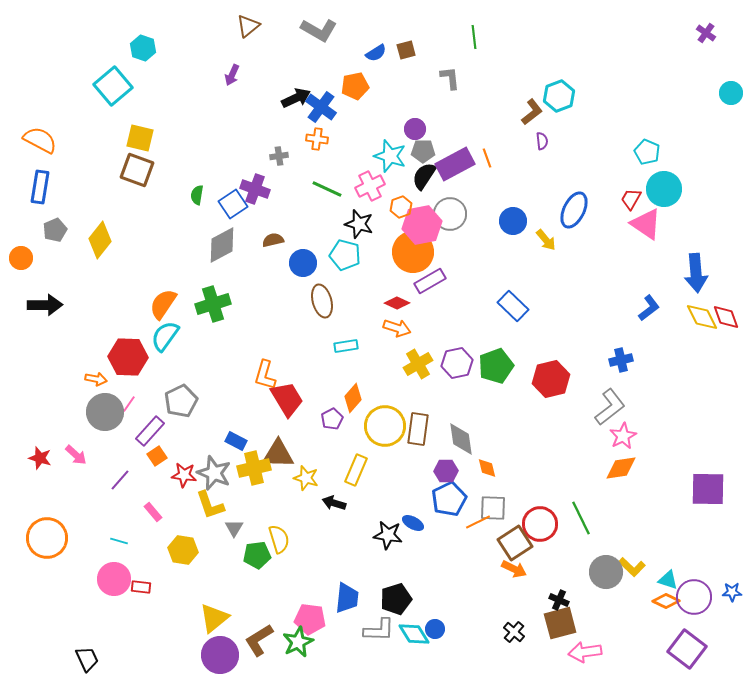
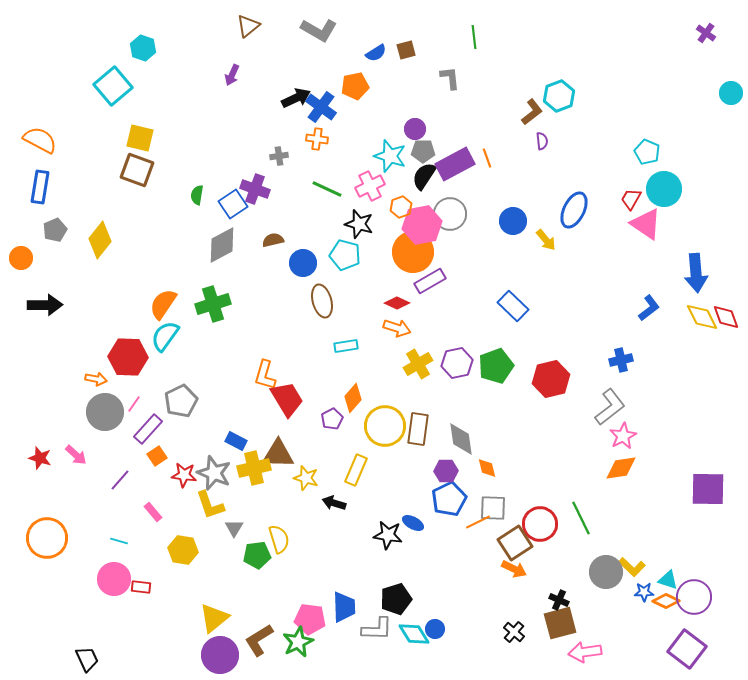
pink line at (129, 404): moved 5 px right
purple rectangle at (150, 431): moved 2 px left, 2 px up
blue star at (732, 592): moved 88 px left
blue trapezoid at (347, 598): moved 3 px left, 9 px down; rotated 8 degrees counterclockwise
gray L-shape at (379, 630): moved 2 px left, 1 px up
